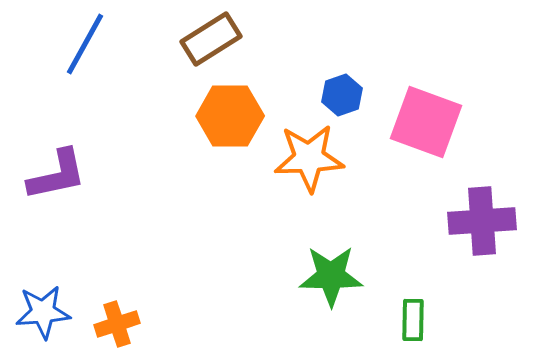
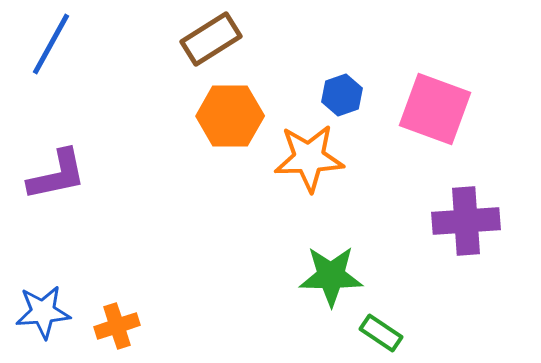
blue line: moved 34 px left
pink square: moved 9 px right, 13 px up
purple cross: moved 16 px left
green rectangle: moved 32 px left, 13 px down; rotated 57 degrees counterclockwise
orange cross: moved 2 px down
